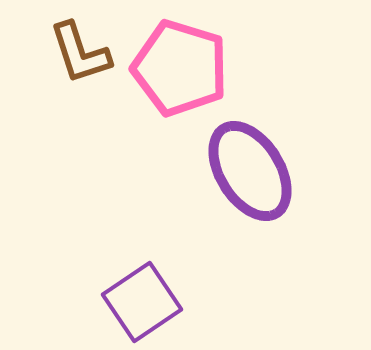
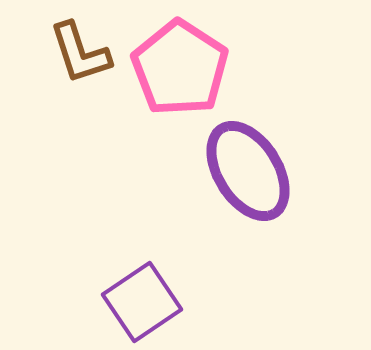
pink pentagon: rotated 16 degrees clockwise
purple ellipse: moved 2 px left
